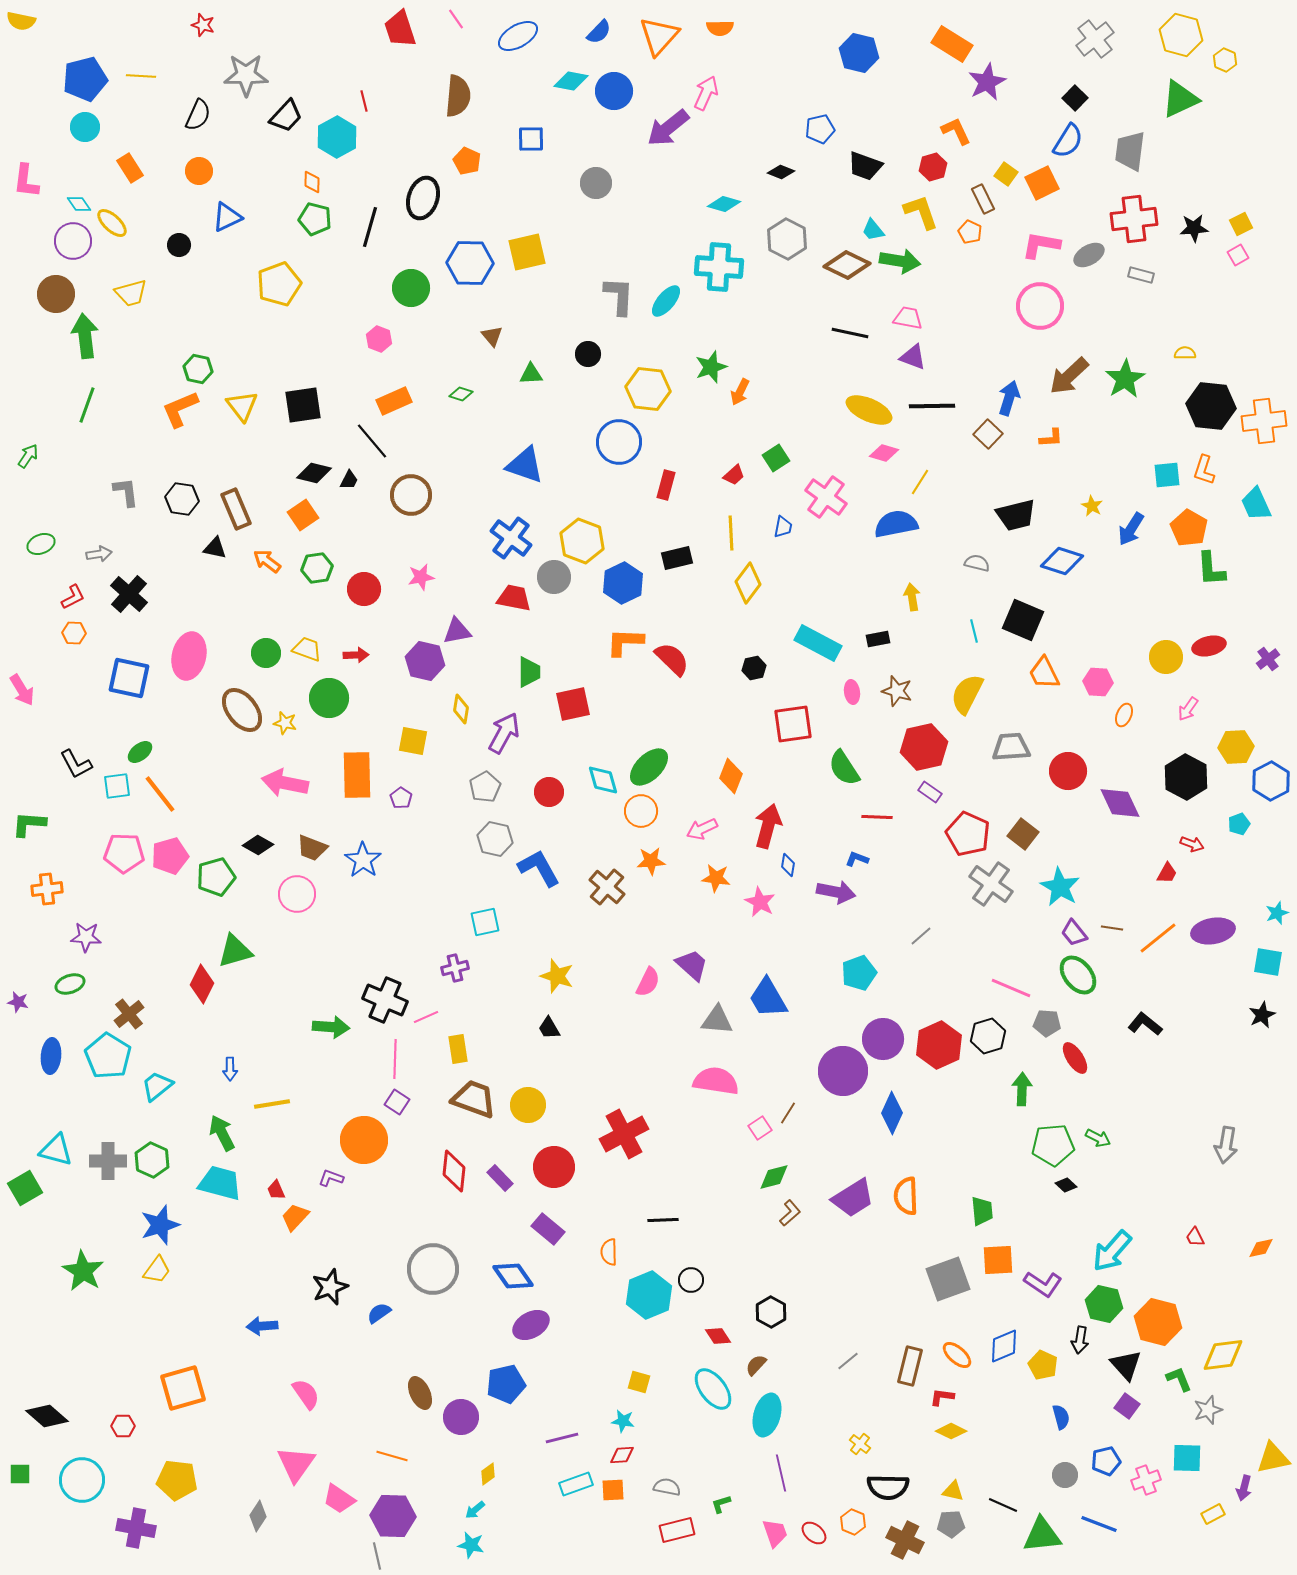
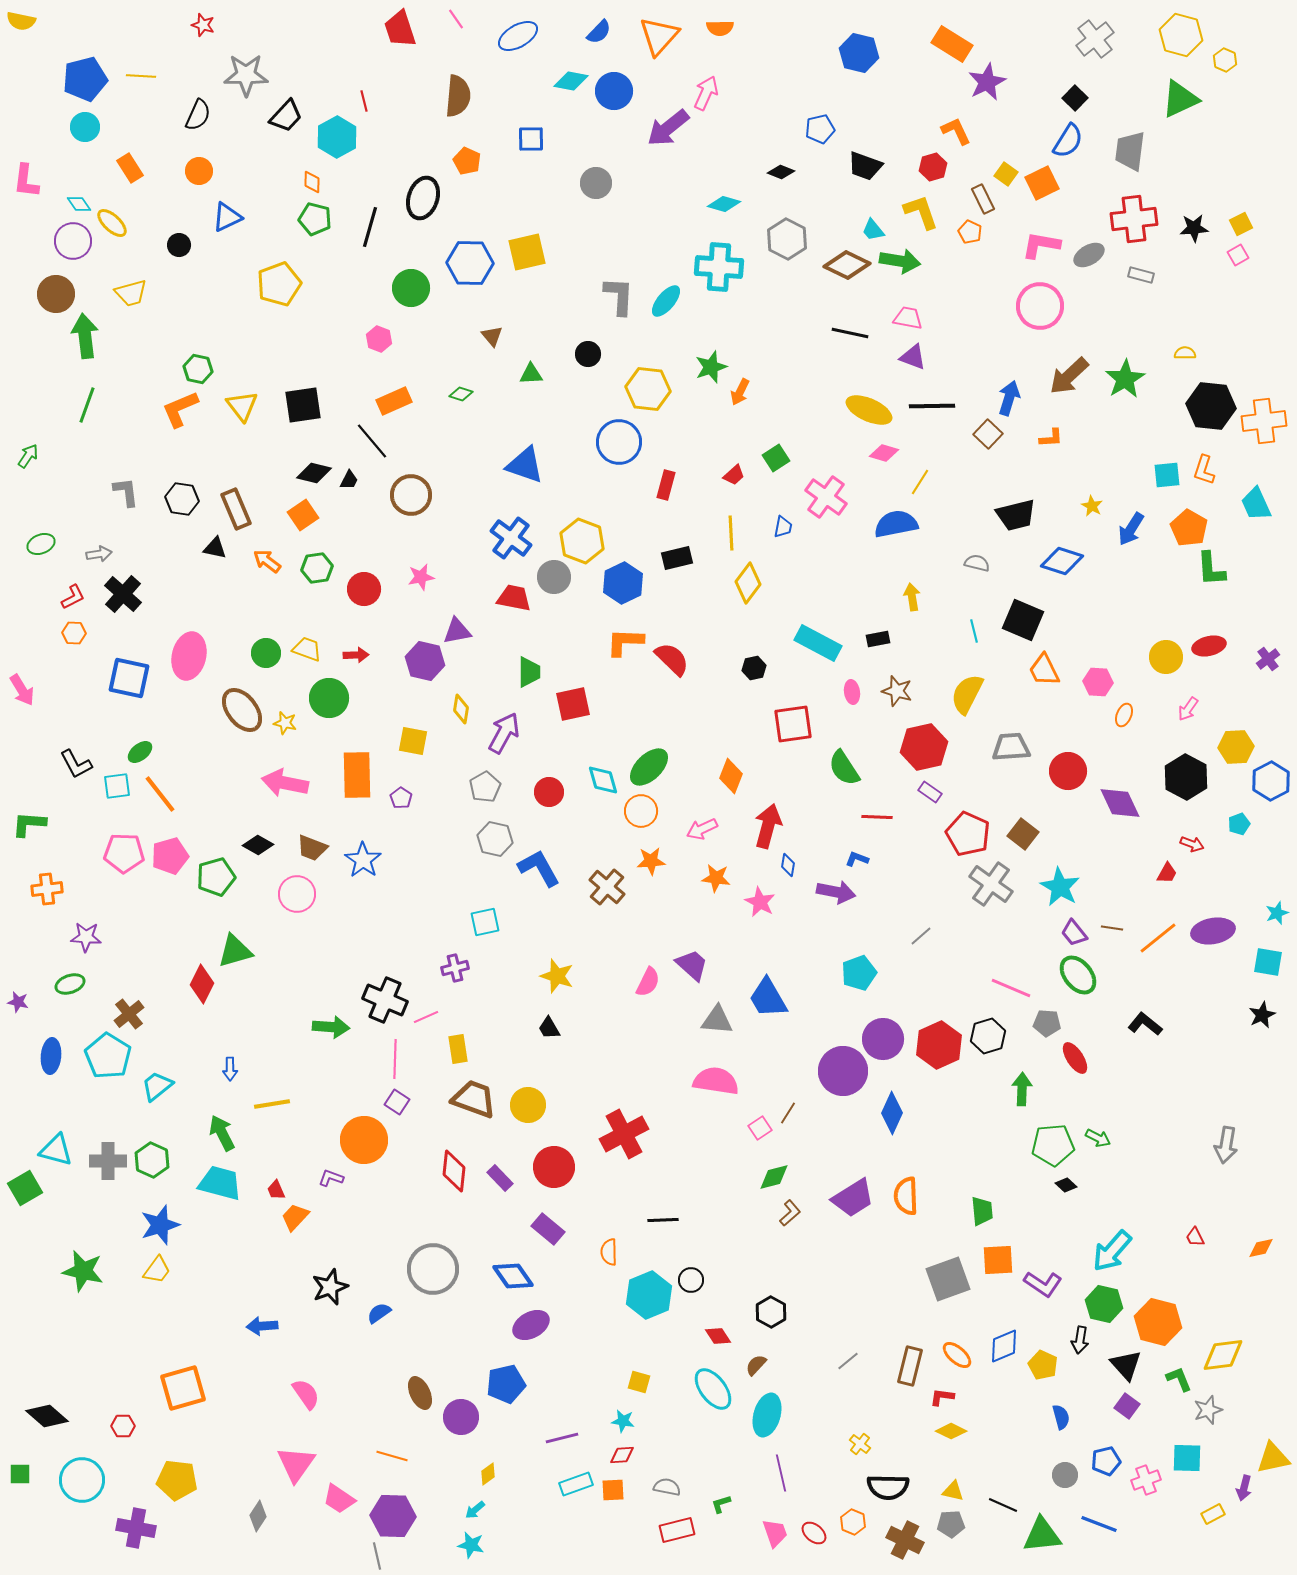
black cross at (129, 594): moved 6 px left
orange trapezoid at (1044, 673): moved 3 px up
green star at (83, 1271): rotated 18 degrees counterclockwise
